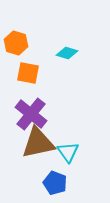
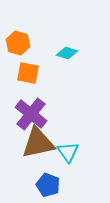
orange hexagon: moved 2 px right
blue pentagon: moved 7 px left, 2 px down
